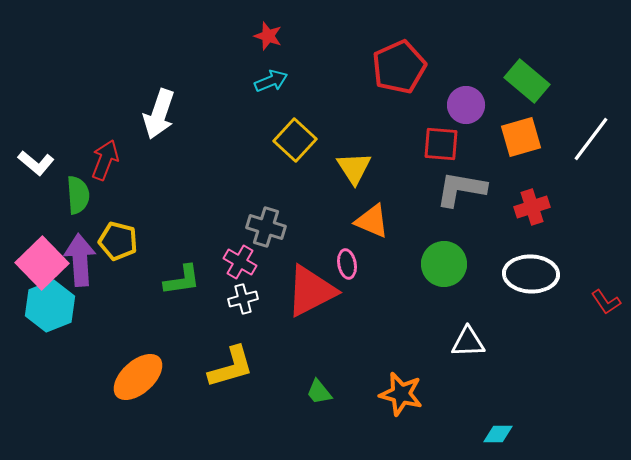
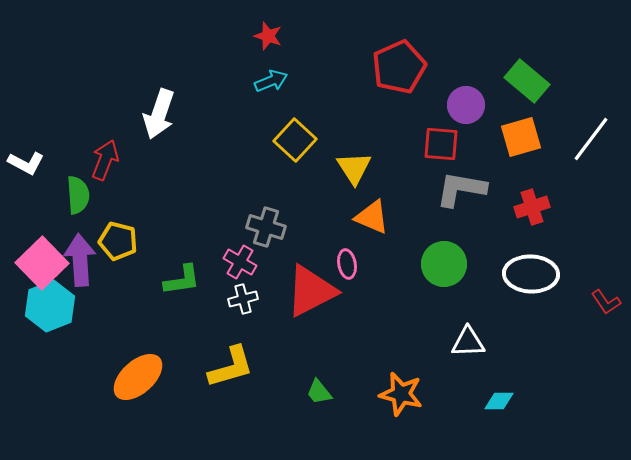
white L-shape: moved 10 px left; rotated 12 degrees counterclockwise
orange triangle: moved 4 px up
cyan diamond: moved 1 px right, 33 px up
